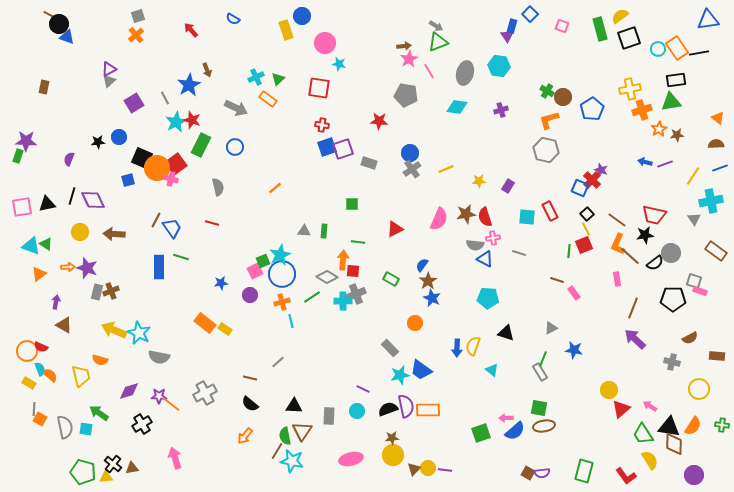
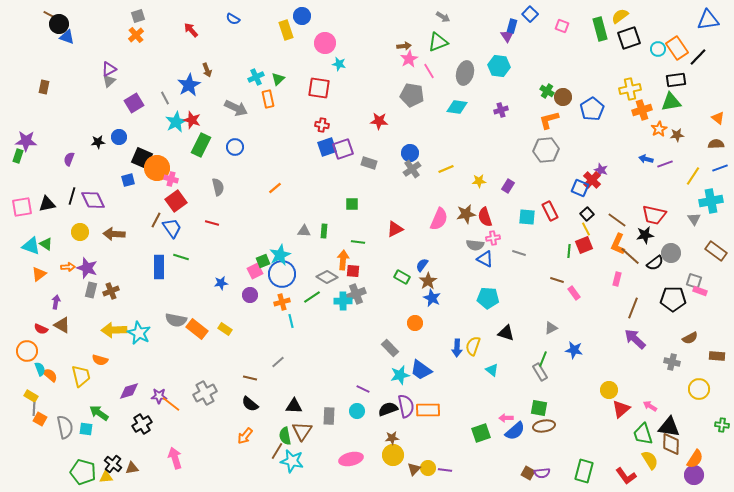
gray arrow at (436, 26): moved 7 px right, 9 px up
black line at (699, 53): moved 1 px left, 4 px down; rotated 36 degrees counterclockwise
gray pentagon at (406, 95): moved 6 px right
orange rectangle at (268, 99): rotated 42 degrees clockwise
gray hexagon at (546, 150): rotated 20 degrees counterclockwise
blue arrow at (645, 162): moved 1 px right, 3 px up
red square at (176, 164): moved 37 px down
green rectangle at (391, 279): moved 11 px right, 2 px up
pink rectangle at (617, 279): rotated 24 degrees clockwise
gray rectangle at (97, 292): moved 6 px left, 2 px up
orange rectangle at (205, 323): moved 8 px left, 6 px down
brown triangle at (64, 325): moved 2 px left
yellow arrow at (114, 330): rotated 25 degrees counterclockwise
red semicircle at (41, 347): moved 18 px up
gray semicircle at (159, 357): moved 17 px right, 37 px up
yellow rectangle at (29, 383): moved 2 px right, 13 px down
orange semicircle at (693, 426): moved 2 px right, 33 px down
green trapezoid at (643, 434): rotated 15 degrees clockwise
brown diamond at (674, 444): moved 3 px left
